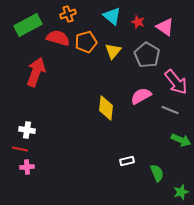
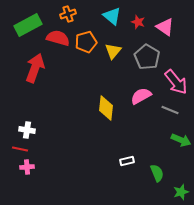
gray pentagon: moved 2 px down
red arrow: moved 1 px left, 4 px up
